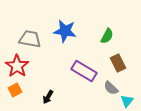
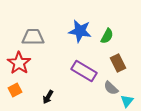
blue star: moved 15 px right
gray trapezoid: moved 3 px right, 2 px up; rotated 10 degrees counterclockwise
red star: moved 2 px right, 3 px up
